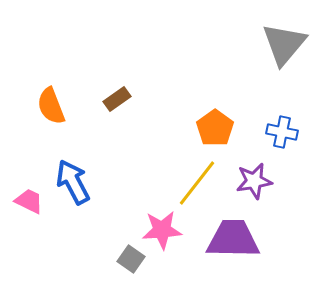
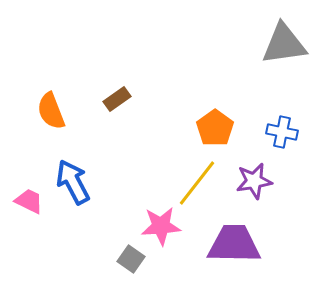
gray triangle: rotated 42 degrees clockwise
orange semicircle: moved 5 px down
pink star: moved 1 px left, 4 px up
purple trapezoid: moved 1 px right, 5 px down
